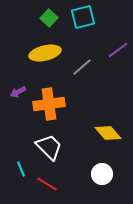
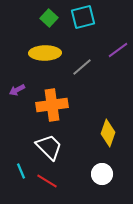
yellow ellipse: rotated 12 degrees clockwise
purple arrow: moved 1 px left, 2 px up
orange cross: moved 3 px right, 1 px down
yellow diamond: rotated 60 degrees clockwise
cyan line: moved 2 px down
red line: moved 3 px up
